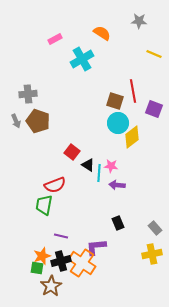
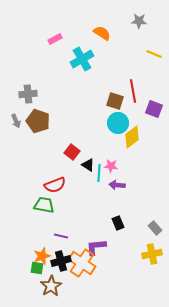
green trapezoid: rotated 90 degrees clockwise
